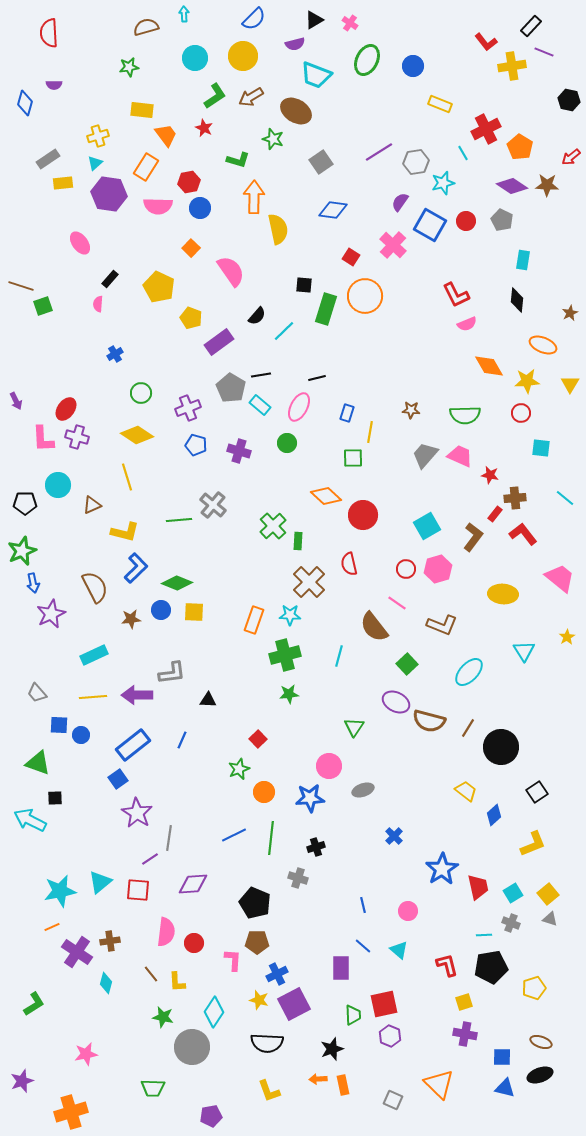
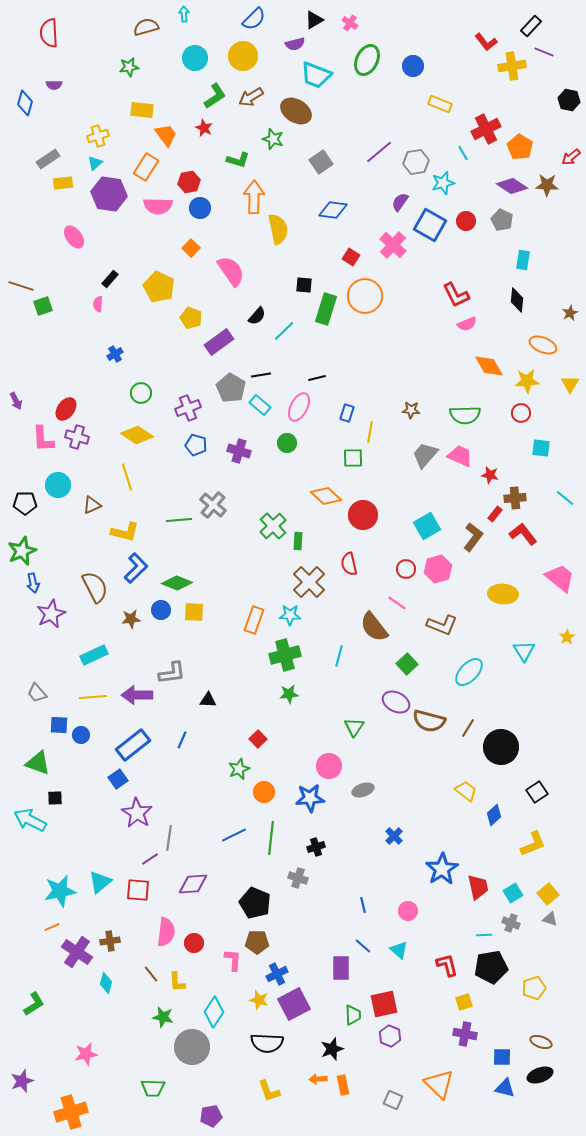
purple line at (379, 152): rotated 8 degrees counterclockwise
pink ellipse at (80, 243): moved 6 px left, 6 px up
